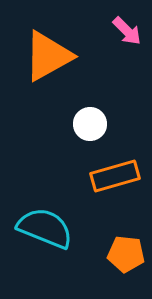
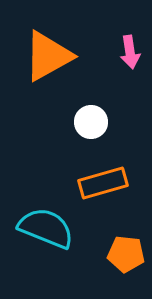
pink arrow: moved 3 px right, 21 px down; rotated 36 degrees clockwise
white circle: moved 1 px right, 2 px up
orange rectangle: moved 12 px left, 7 px down
cyan semicircle: moved 1 px right
